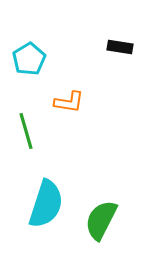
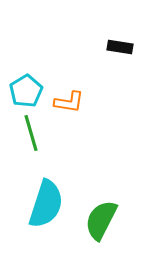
cyan pentagon: moved 3 px left, 32 px down
green line: moved 5 px right, 2 px down
